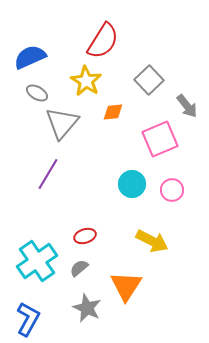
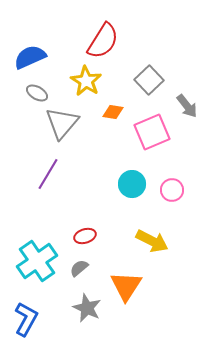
orange diamond: rotated 15 degrees clockwise
pink square: moved 8 px left, 7 px up
blue L-shape: moved 2 px left
